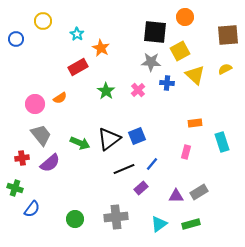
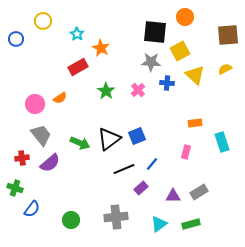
purple triangle: moved 3 px left
green circle: moved 4 px left, 1 px down
